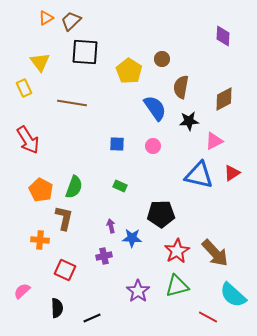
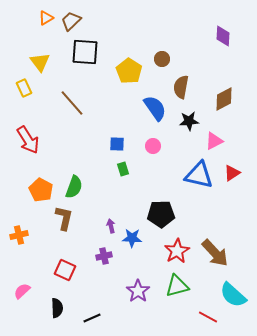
brown line: rotated 40 degrees clockwise
green rectangle: moved 3 px right, 17 px up; rotated 48 degrees clockwise
orange cross: moved 21 px left, 5 px up; rotated 18 degrees counterclockwise
